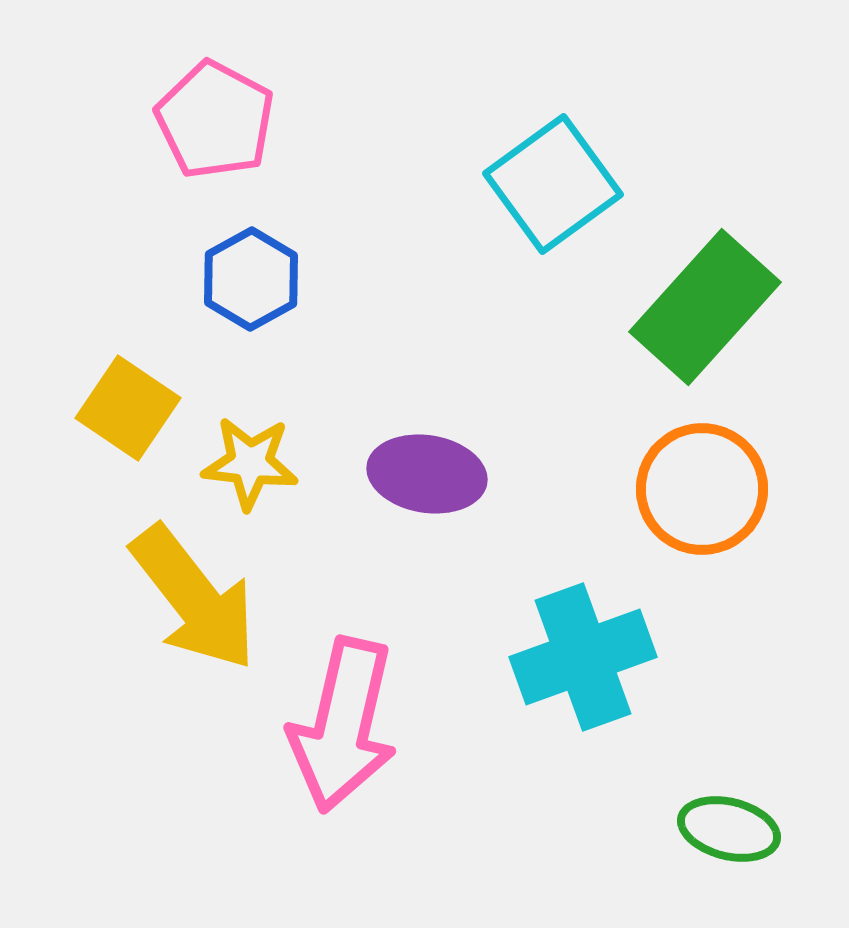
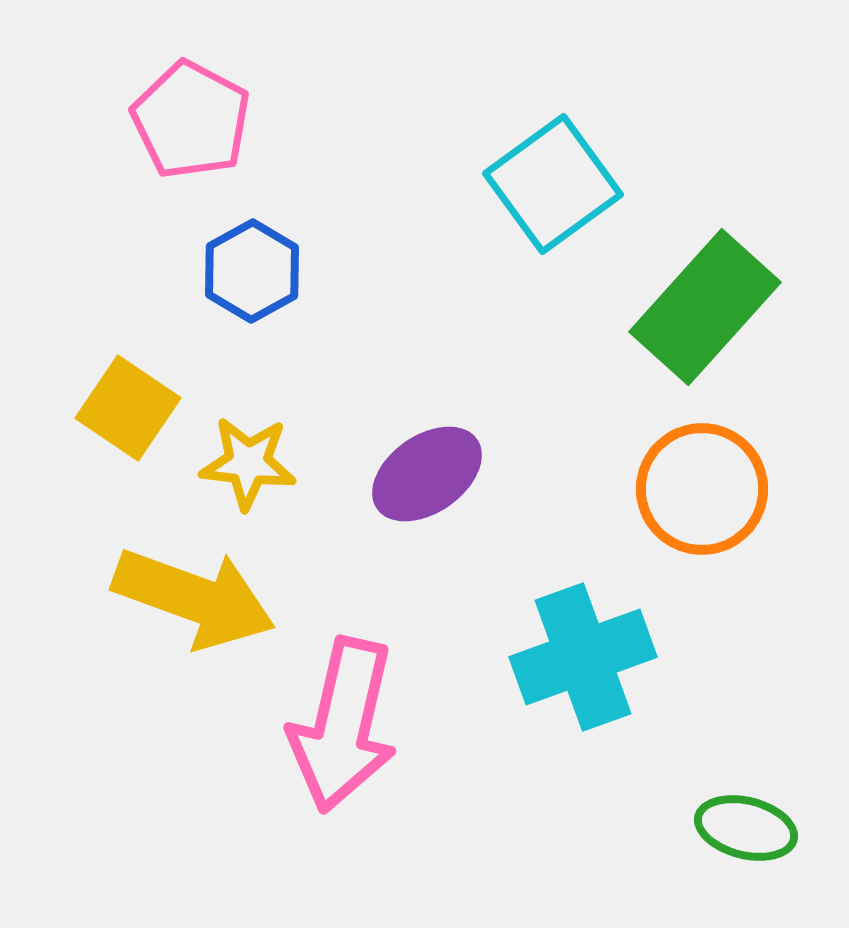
pink pentagon: moved 24 px left
blue hexagon: moved 1 px right, 8 px up
yellow star: moved 2 px left
purple ellipse: rotated 44 degrees counterclockwise
yellow arrow: rotated 32 degrees counterclockwise
green ellipse: moved 17 px right, 1 px up
